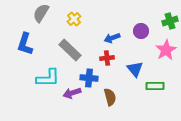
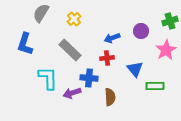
cyan L-shape: rotated 90 degrees counterclockwise
brown semicircle: rotated 12 degrees clockwise
